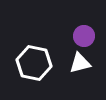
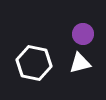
purple circle: moved 1 px left, 2 px up
